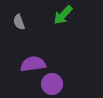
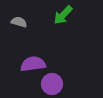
gray semicircle: rotated 126 degrees clockwise
